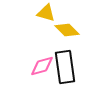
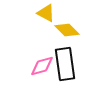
yellow triangle: rotated 12 degrees clockwise
black rectangle: moved 3 px up
